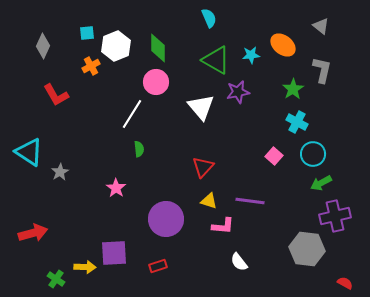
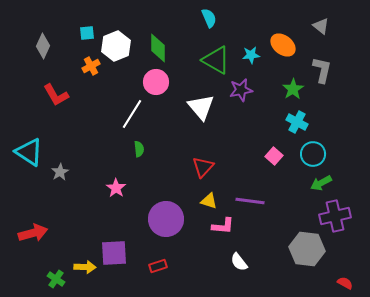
purple star: moved 3 px right, 2 px up
